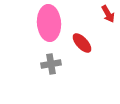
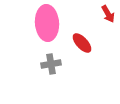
pink ellipse: moved 2 px left
